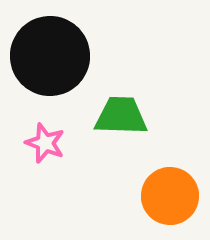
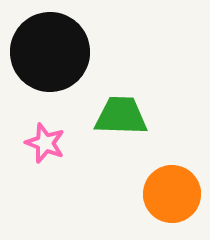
black circle: moved 4 px up
orange circle: moved 2 px right, 2 px up
